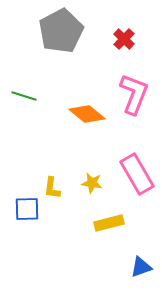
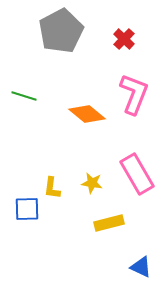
blue triangle: rotated 45 degrees clockwise
